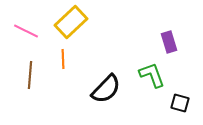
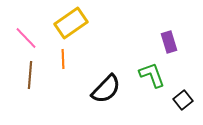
yellow rectangle: moved 1 px down; rotated 8 degrees clockwise
pink line: moved 7 px down; rotated 20 degrees clockwise
black square: moved 3 px right, 3 px up; rotated 36 degrees clockwise
